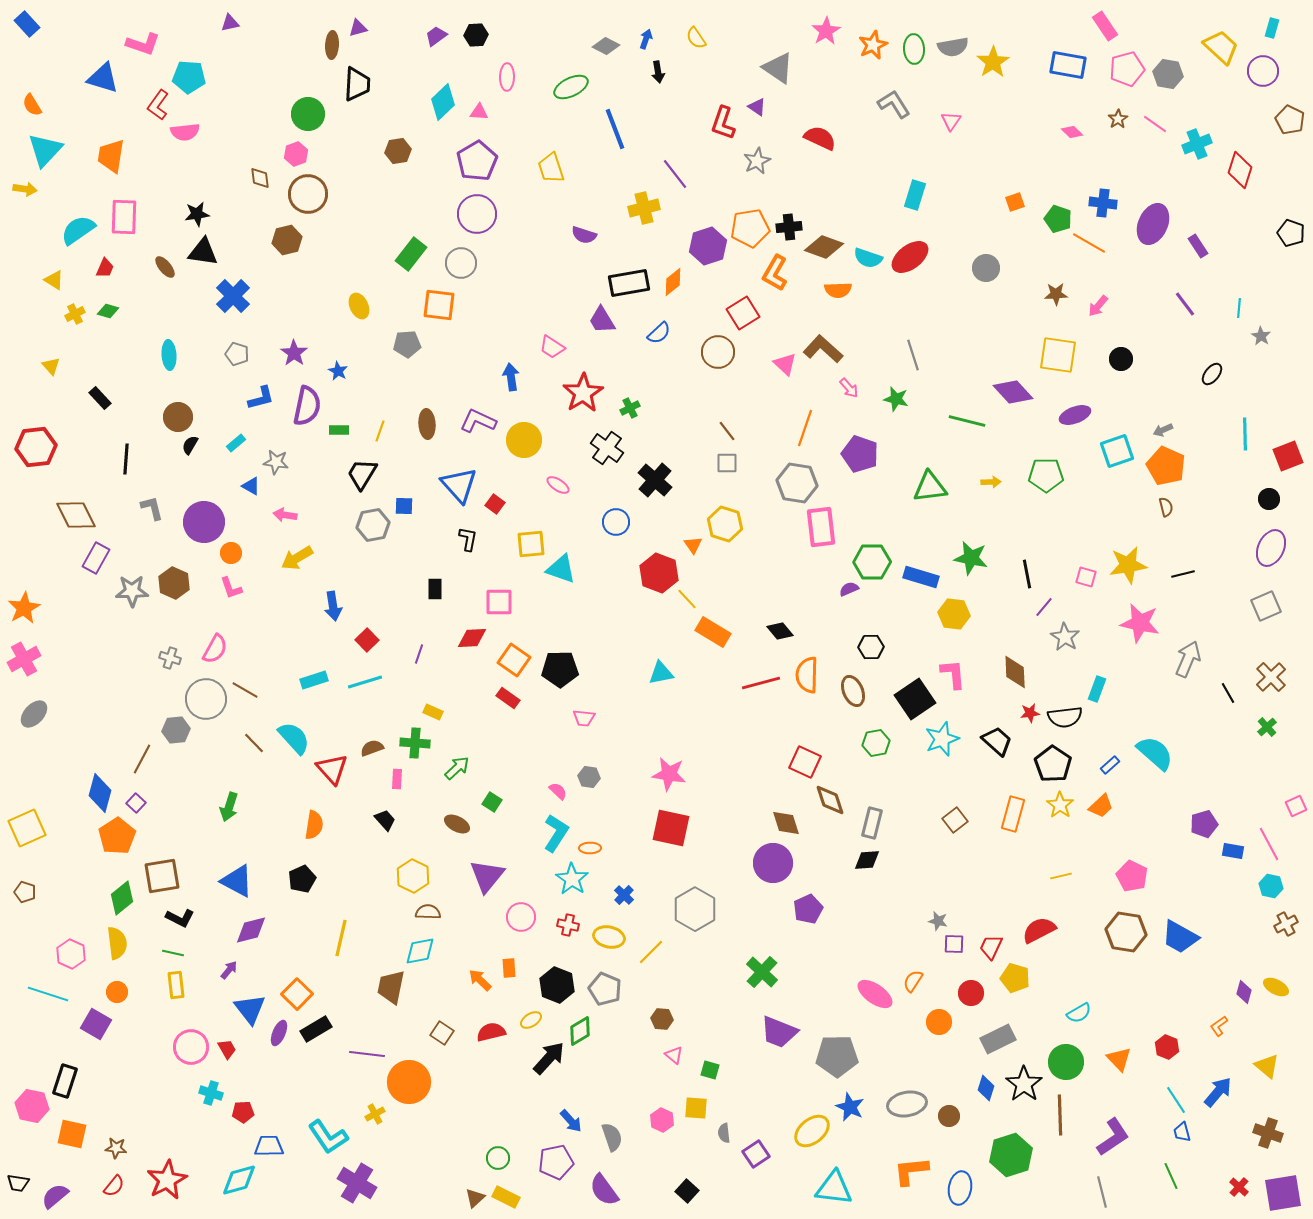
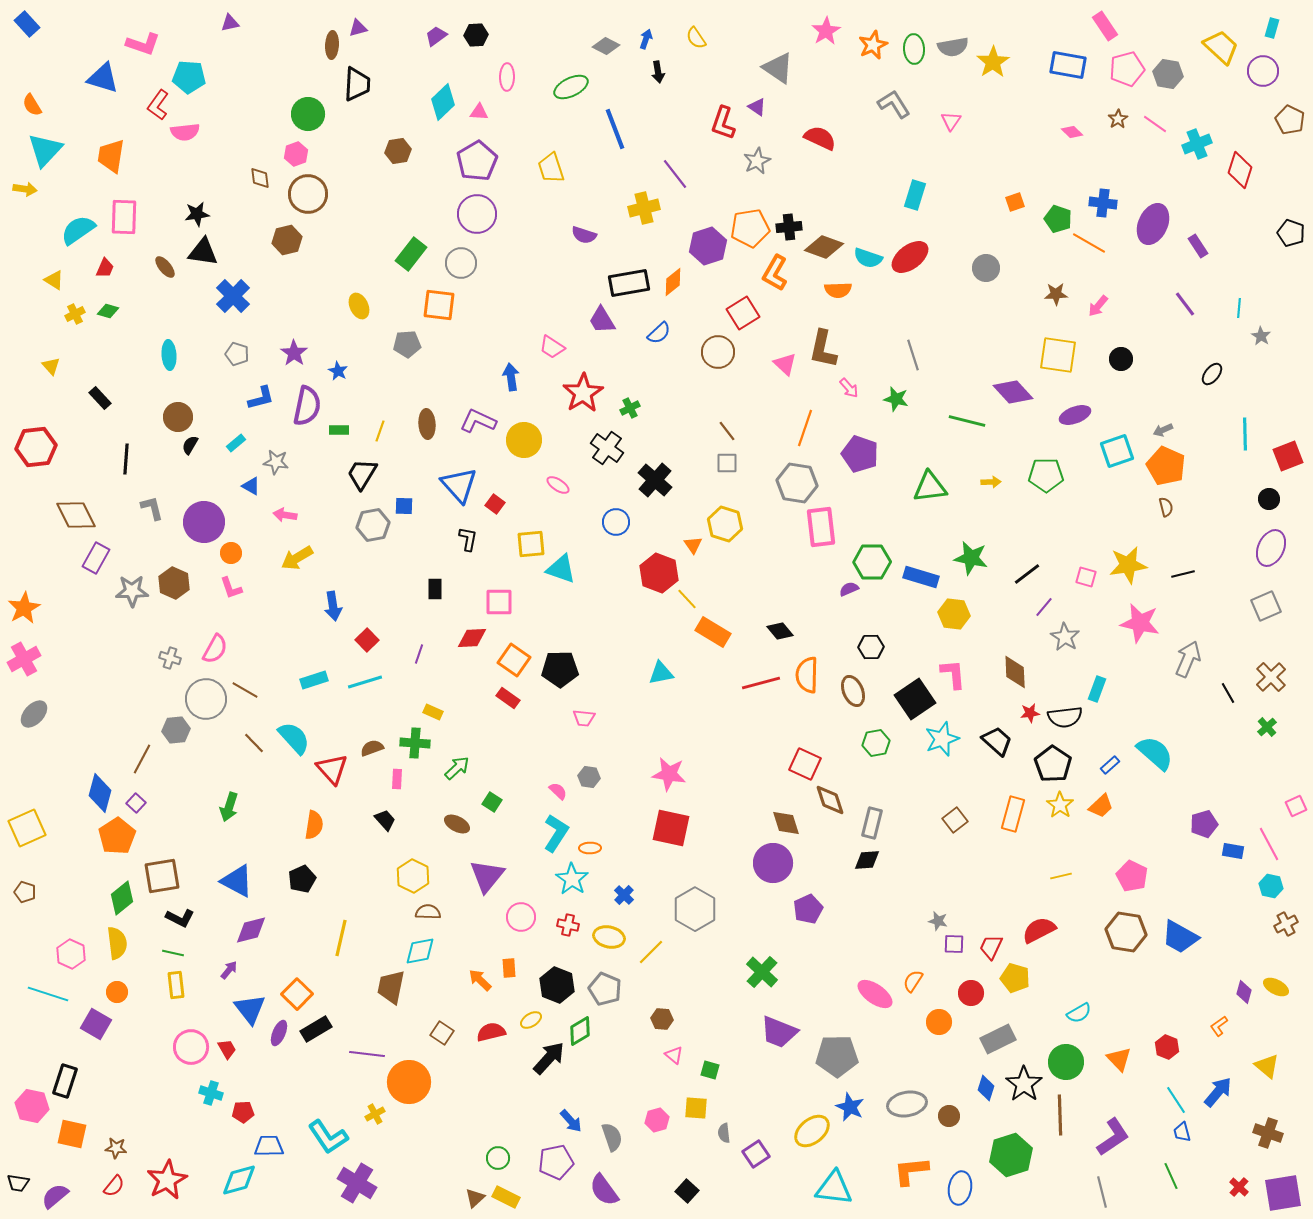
brown L-shape at (823, 349): rotated 120 degrees counterclockwise
black line at (1027, 574): rotated 64 degrees clockwise
red square at (805, 762): moved 2 px down
pink hexagon at (662, 1120): moved 5 px left; rotated 20 degrees clockwise
